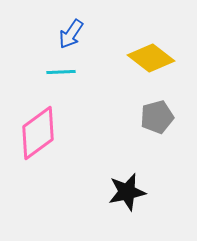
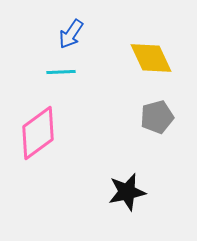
yellow diamond: rotated 27 degrees clockwise
